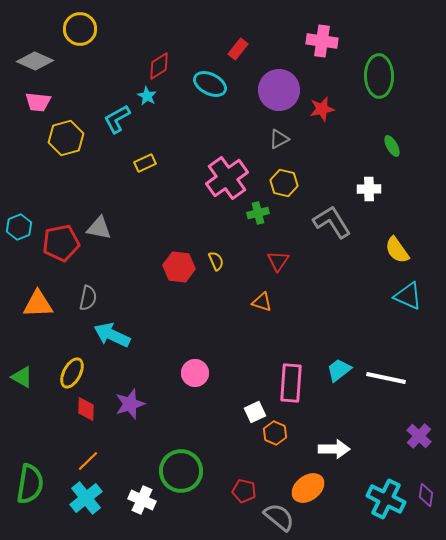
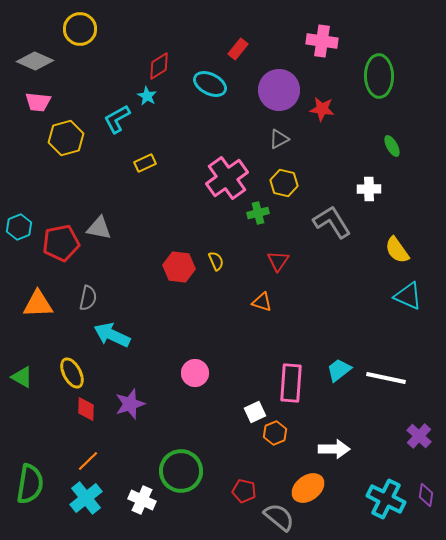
red star at (322, 109): rotated 20 degrees clockwise
yellow ellipse at (72, 373): rotated 56 degrees counterclockwise
orange hexagon at (275, 433): rotated 15 degrees clockwise
